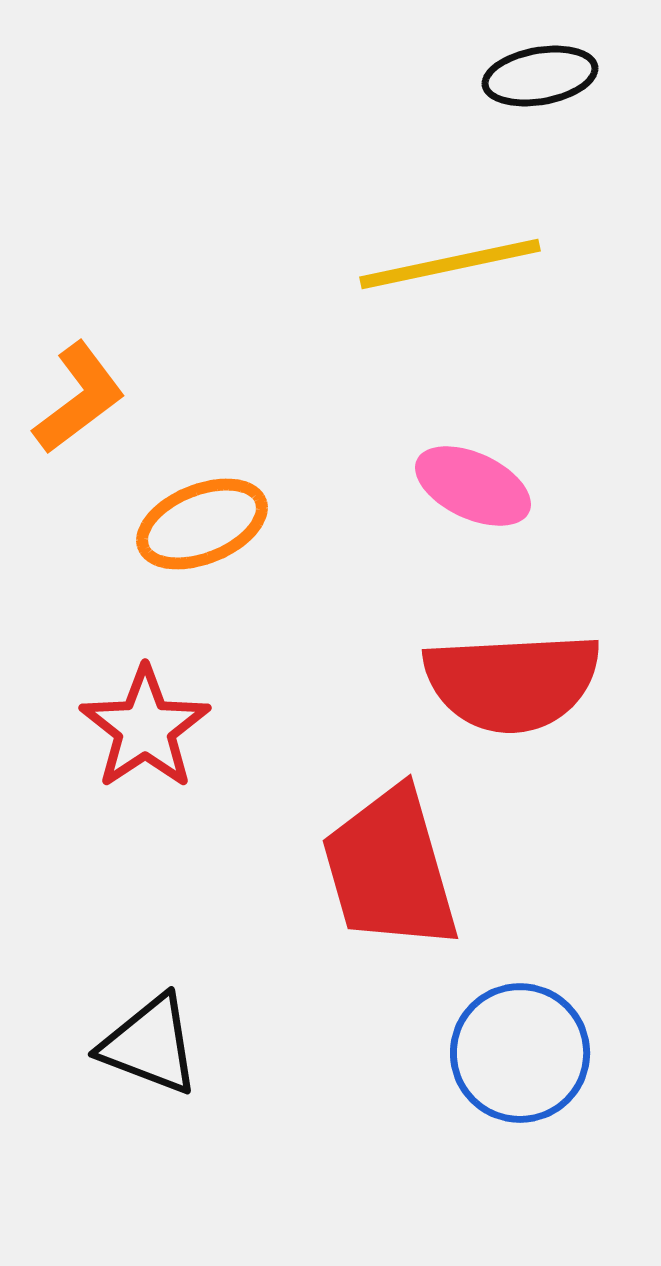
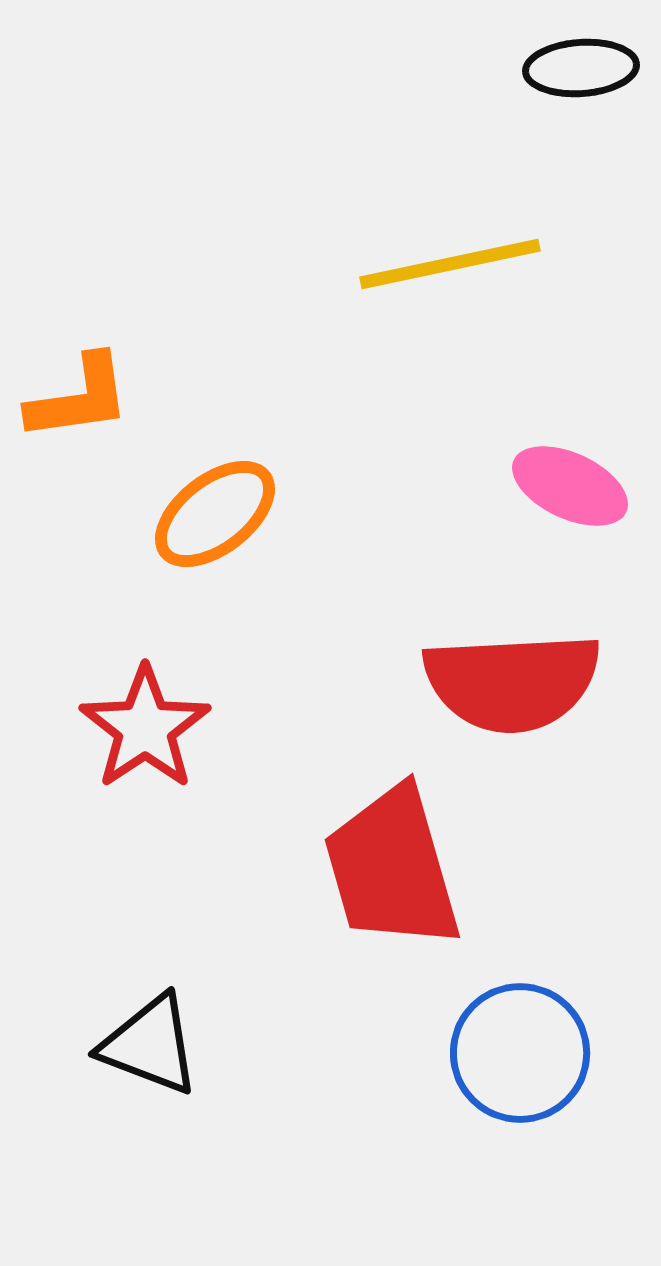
black ellipse: moved 41 px right, 8 px up; rotated 6 degrees clockwise
orange L-shape: rotated 29 degrees clockwise
pink ellipse: moved 97 px right
orange ellipse: moved 13 px right, 10 px up; rotated 16 degrees counterclockwise
red trapezoid: moved 2 px right, 1 px up
